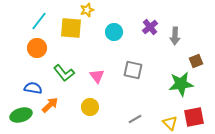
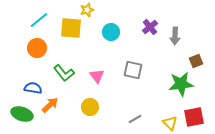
cyan line: moved 1 px up; rotated 12 degrees clockwise
cyan circle: moved 3 px left
green ellipse: moved 1 px right, 1 px up; rotated 35 degrees clockwise
